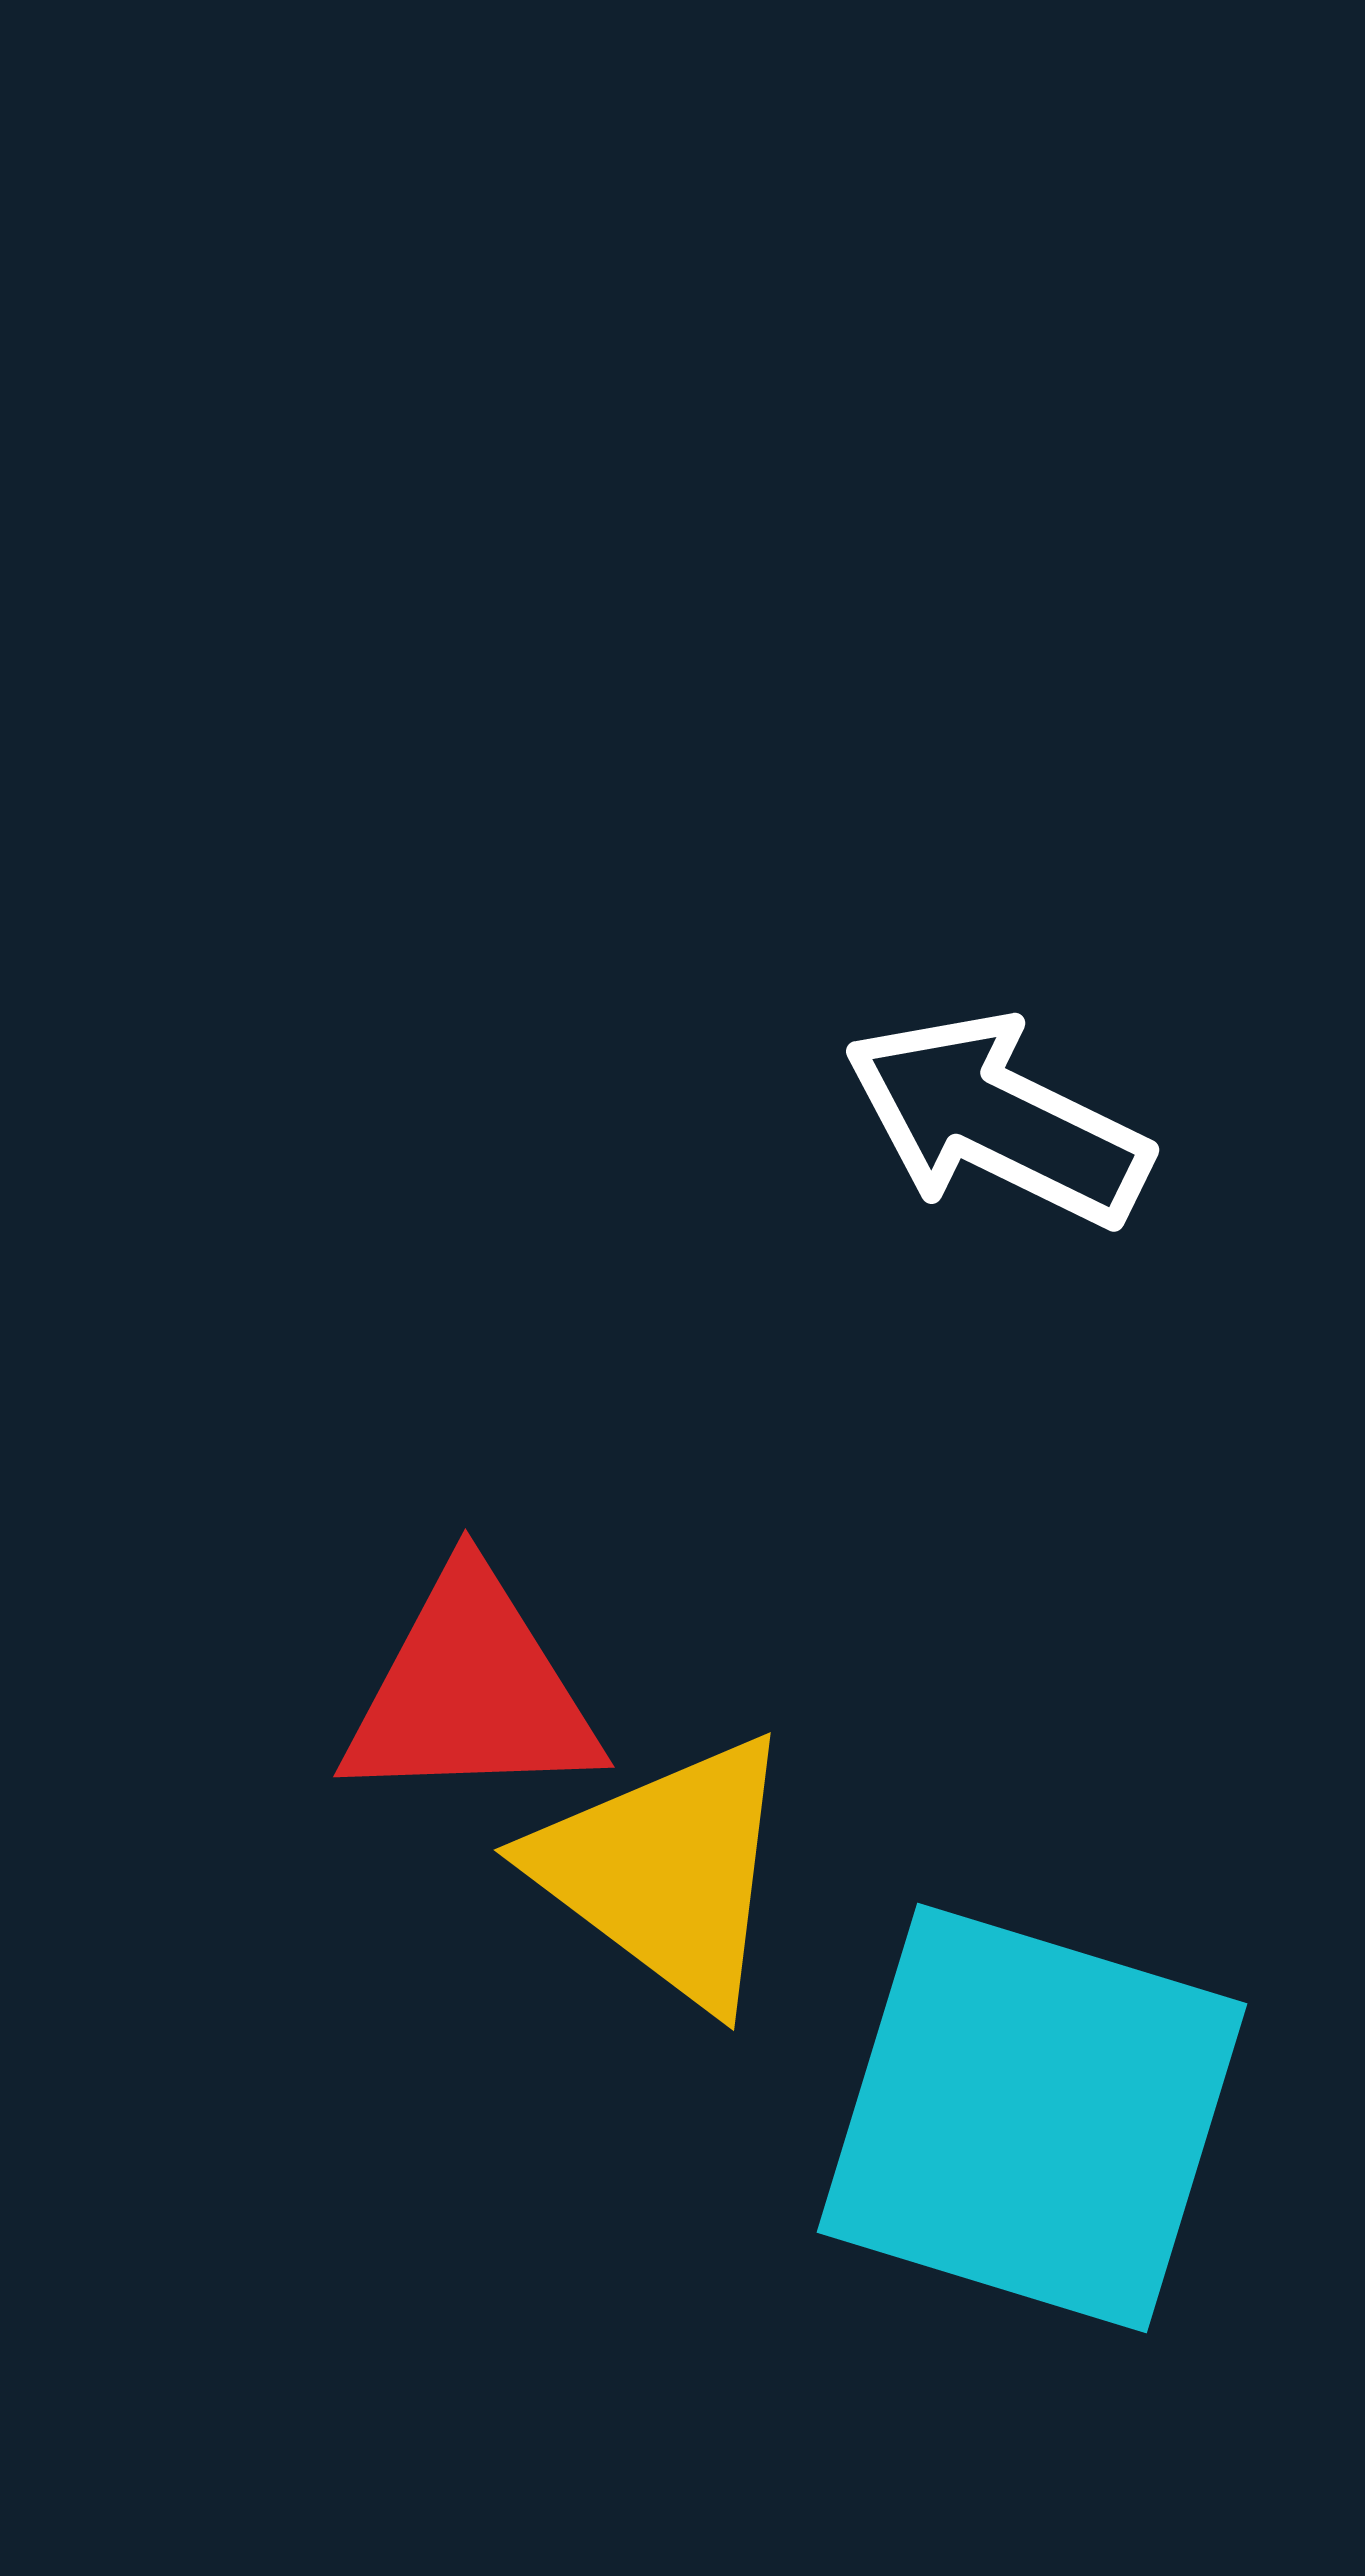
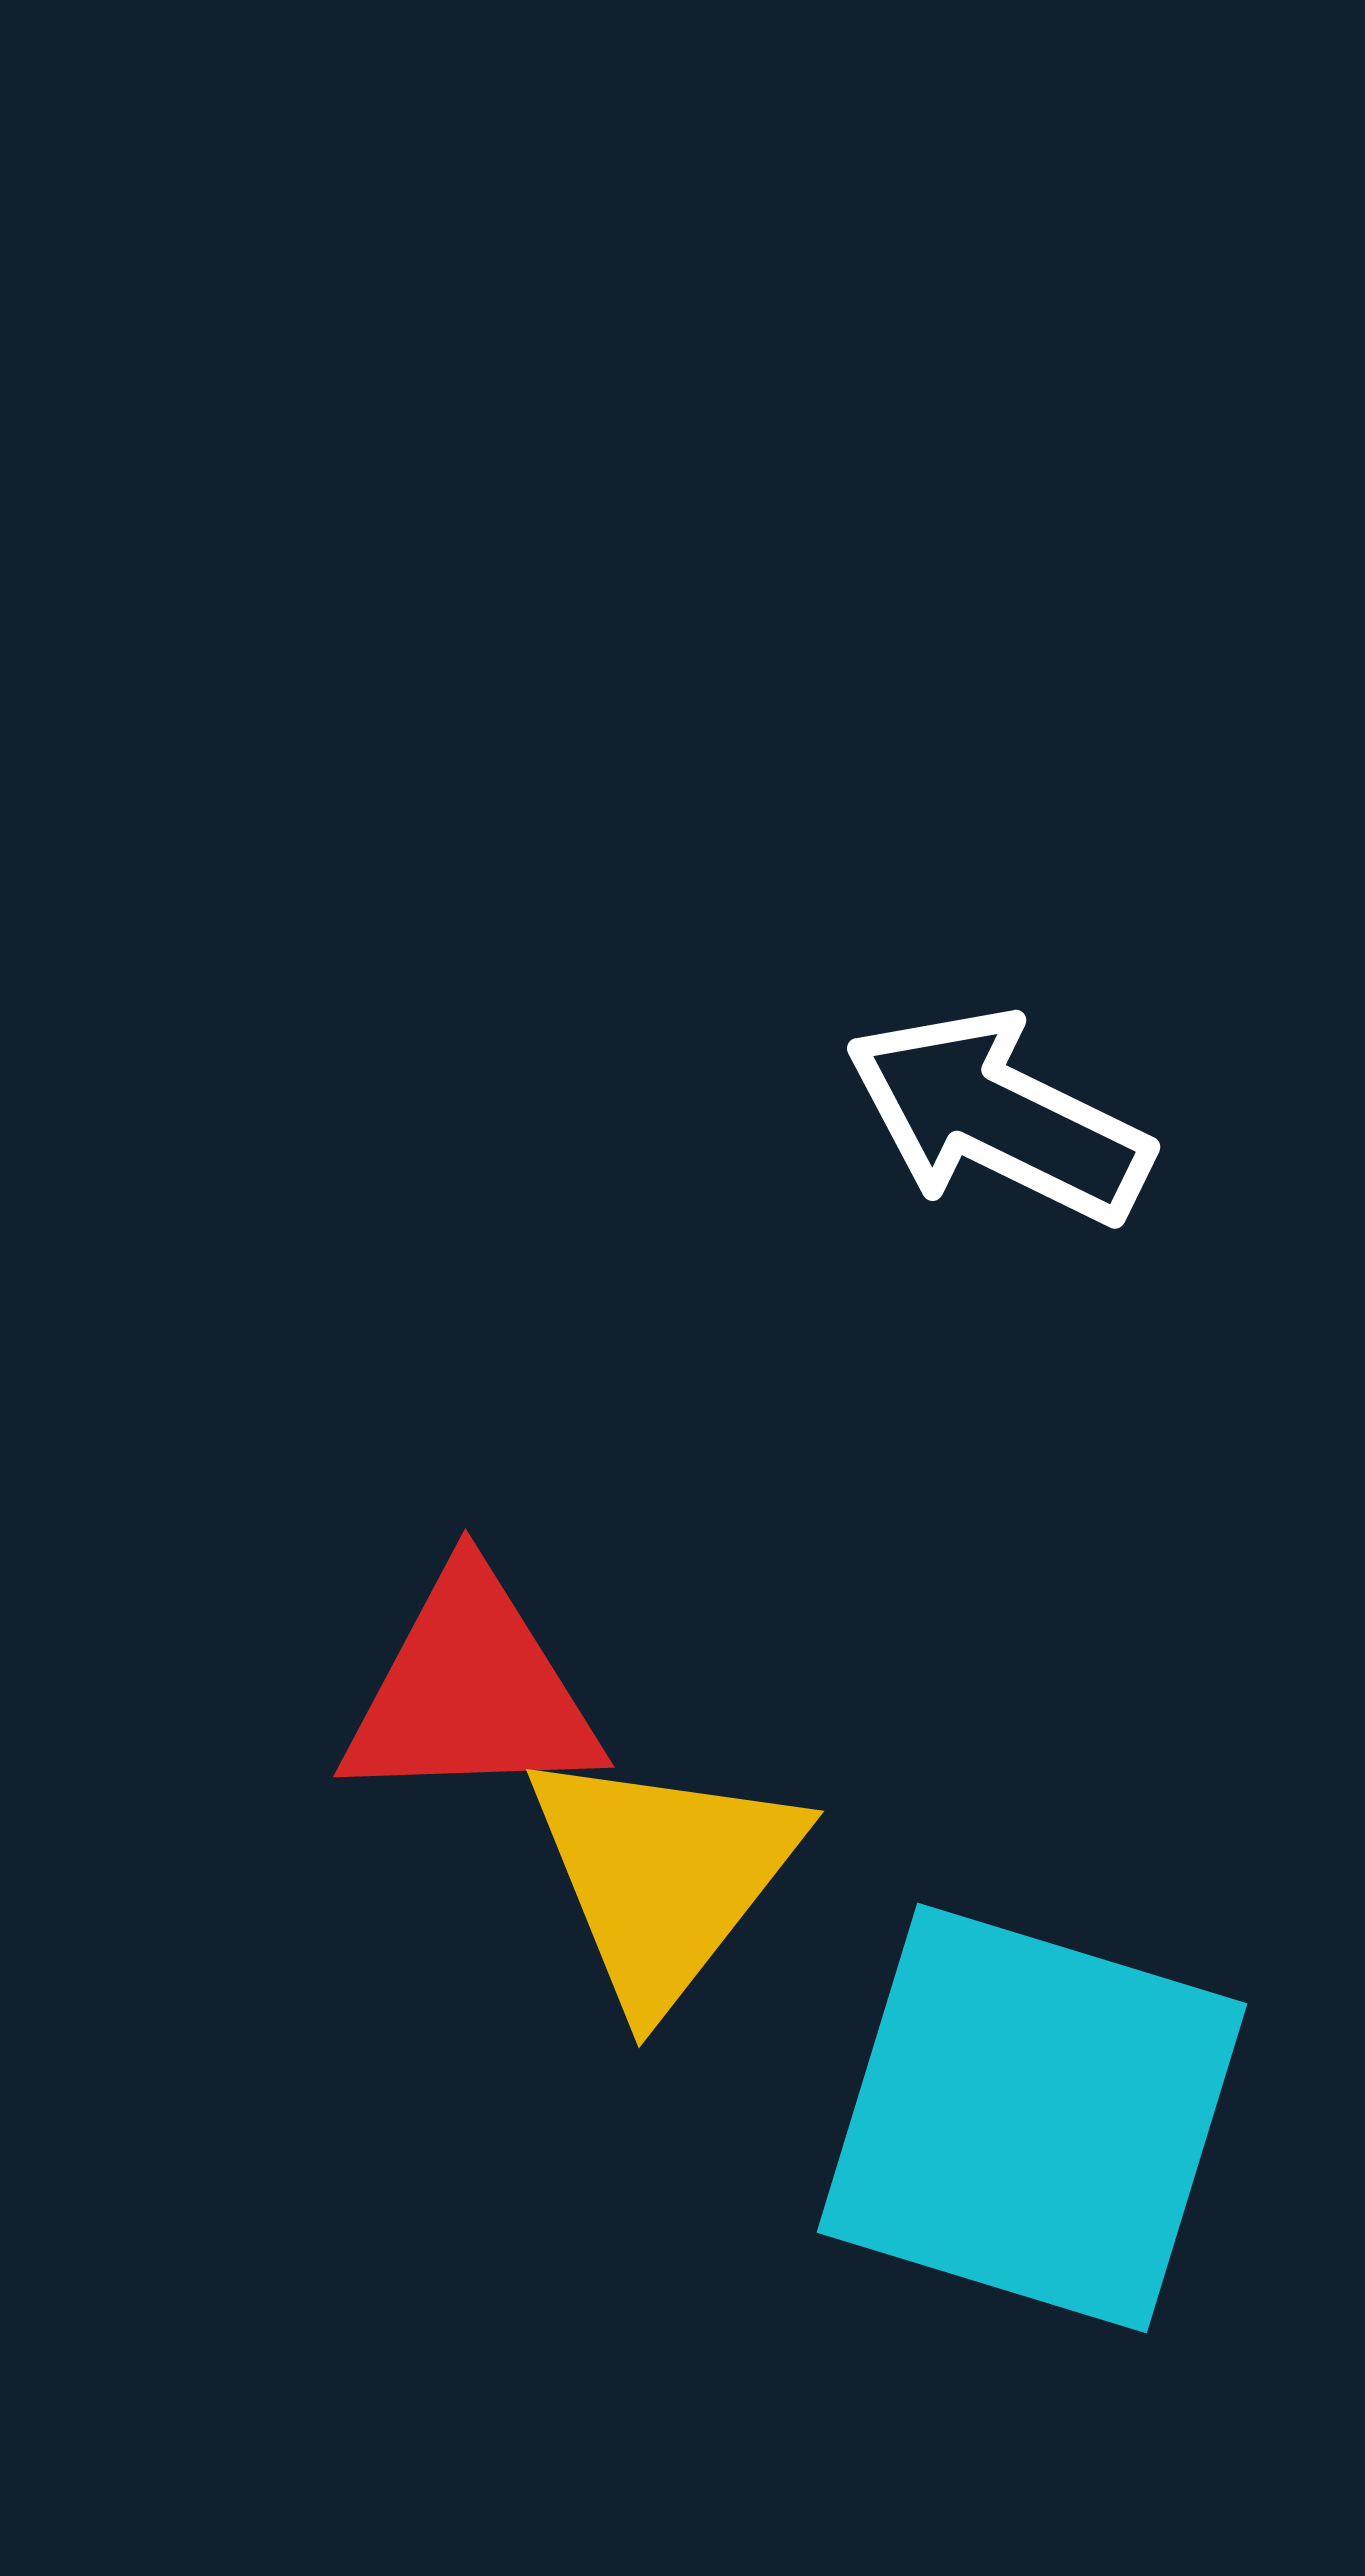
white arrow: moved 1 px right, 3 px up
yellow triangle: moved 3 px left, 5 px down; rotated 31 degrees clockwise
